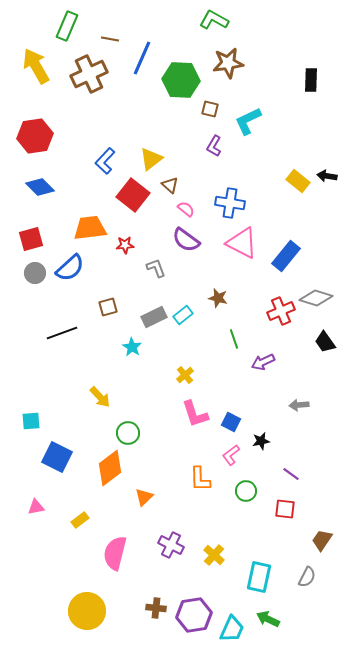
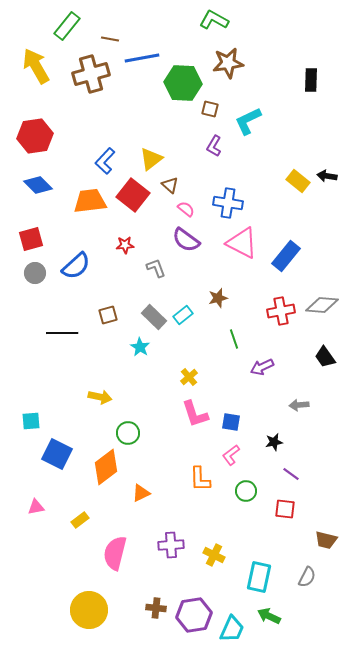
green rectangle at (67, 26): rotated 16 degrees clockwise
blue line at (142, 58): rotated 56 degrees clockwise
brown cross at (89, 74): moved 2 px right; rotated 9 degrees clockwise
green hexagon at (181, 80): moved 2 px right, 3 px down
blue diamond at (40, 187): moved 2 px left, 2 px up
blue cross at (230, 203): moved 2 px left
orange trapezoid at (90, 228): moved 27 px up
blue semicircle at (70, 268): moved 6 px right, 2 px up
brown star at (218, 298): rotated 30 degrees counterclockwise
gray diamond at (316, 298): moved 6 px right, 7 px down; rotated 12 degrees counterclockwise
brown square at (108, 307): moved 8 px down
red cross at (281, 311): rotated 12 degrees clockwise
gray rectangle at (154, 317): rotated 70 degrees clockwise
black line at (62, 333): rotated 20 degrees clockwise
black trapezoid at (325, 342): moved 15 px down
cyan star at (132, 347): moved 8 px right
purple arrow at (263, 362): moved 1 px left, 5 px down
yellow cross at (185, 375): moved 4 px right, 2 px down
yellow arrow at (100, 397): rotated 35 degrees counterclockwise
blue square at (231, 422): rotated 18 degrees counterclockwise
black star at (261, 441): moved 13 px right, 1 px down
blue square at (57, 457): moved 3 px up
orange diamond at (110, 468): moved 4 px left, 1 px up
orange triangle at (144, 497): moved 3 px left, 4 px up; rotated 18 degrees clockwise
brown trapezoid at (322, 540): moved 4 px right; rotated 110 degrees counterclockwise
purple cross at (171, 545): rotated 30 degrees counterclockwise
yellow cross at (214, 555): rotated 15 degrees counterclockwise
yellow circle at (87, 611): moved 2 px right, 1 px up
green arrow at (268, 619): moved 1 px right, 3 px up
